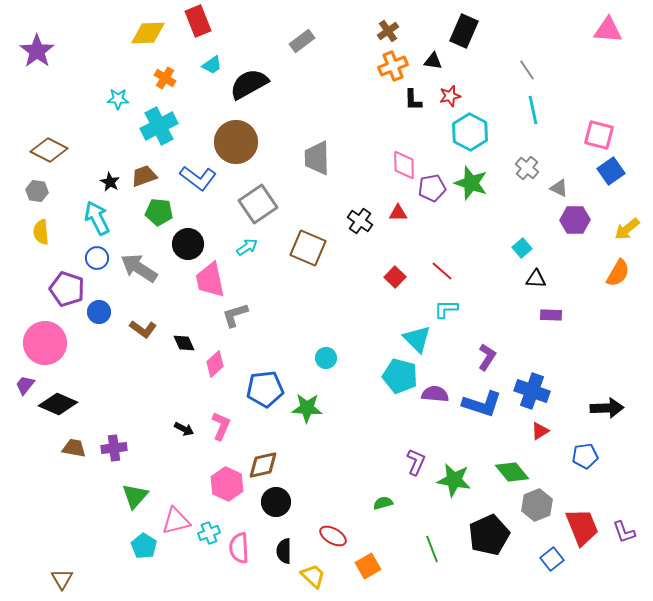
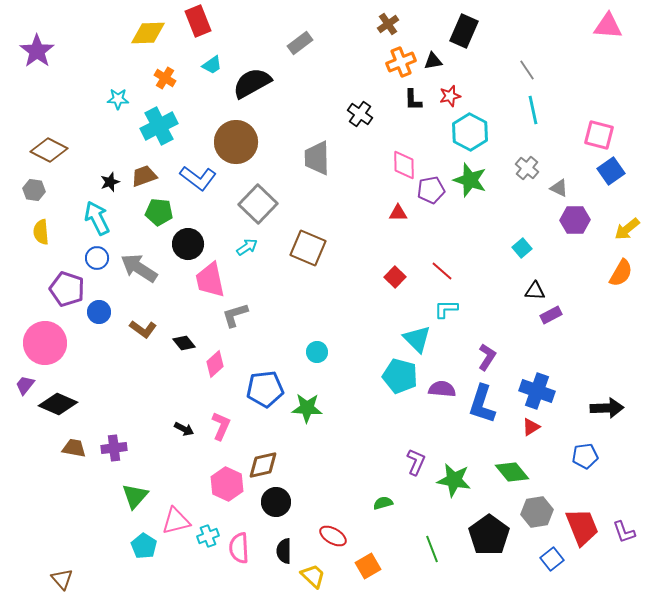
pink triangle at (608, 30): moved 4 px up
brown cross at (388, 31): moved 7 px up
gray rectangle at (302, 41): moved 2 px left, 2 px down
black triangle at (433, 61): rotated 18 degrees counterclockwise
orange cross at (393, 66): moved 8 px right, 4 px up
black semicircle at (249, 84): moved 3 px right, 1 px up
black star at (110, 182): rotated 24 degrees clockwise
green star at (471, 183): moved 1 px left, 3 px up
purple pentagon at (432, 188): moved 1 px left, 2 px down
gray hexagon at (37, 191): moved 3 px left, 1 px up
gray square at (258, 204): rotated 12 degrees counterclockwise
black cross at (360, 221): moved 107 px up
orange semicircle at (618, 273): moved 3 px right
black triangle at (536, 279): moved 1 px left, 12 px down
purple rectangle at (551, 315): rotated 30 degrees counterclockwise
black diamond at (184, 343): rotated 15 degrees counterclockwise
cyan circle at (326, 358): moved 9 px left, 6 px up
blue cross at (532, 391): moved 5 px right
purple semicircle at (435, 394): moved 7 px right, 5 px up
blue L-shape at (482, 404): rotated 90 degrees clockwise
red triangle at (540, 431): moved 9 px left, 4 px up
gray hexagon at (537, 505): moved 7 px down; rotated 12 degrees clockwise
cyan cross at (209, 533): moved 1 px left, 3 px down
black pentagon at (489, 535): rotated 12 degrees counterclockwise
brown triangle at (62, 579): rotated 10 degrees counterclockwise
